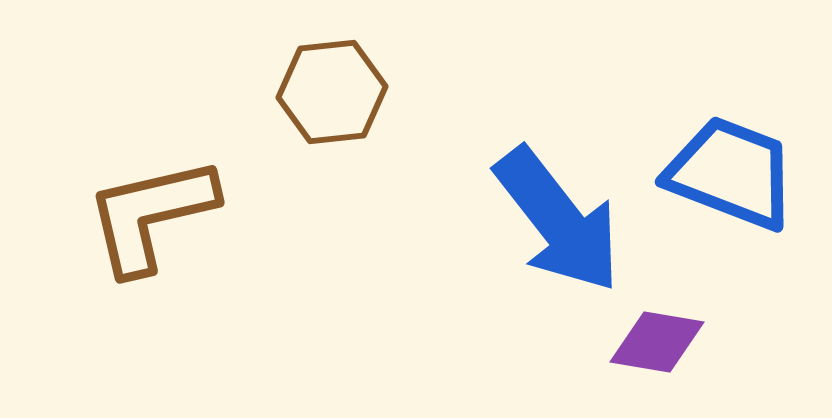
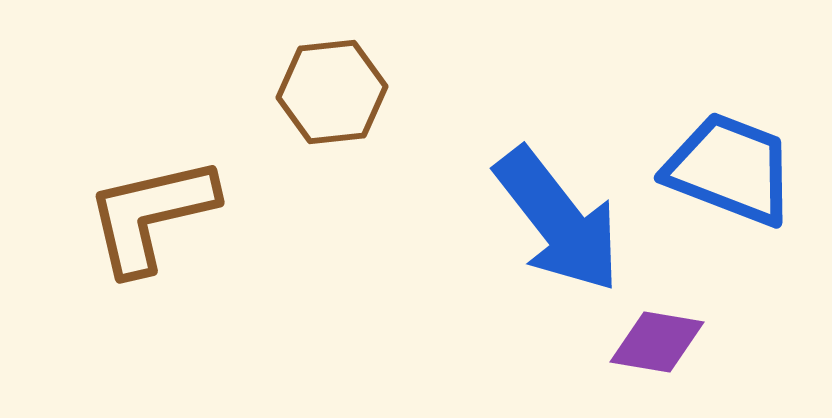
blue trapezoid: moved 1 px left, 4 px up
